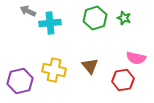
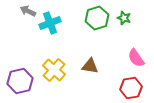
green hexagon: moved 2 px right
cyan cross: rotated 15 degrees counterclockwise
pink semicircle: rotated 42 degrees clockwise
brown triangle: rotated 42 degrees counterclockwise
yellow cross: rotated 30 degrees clockwise
red hexagon: moved 8 px right, 8 px down
